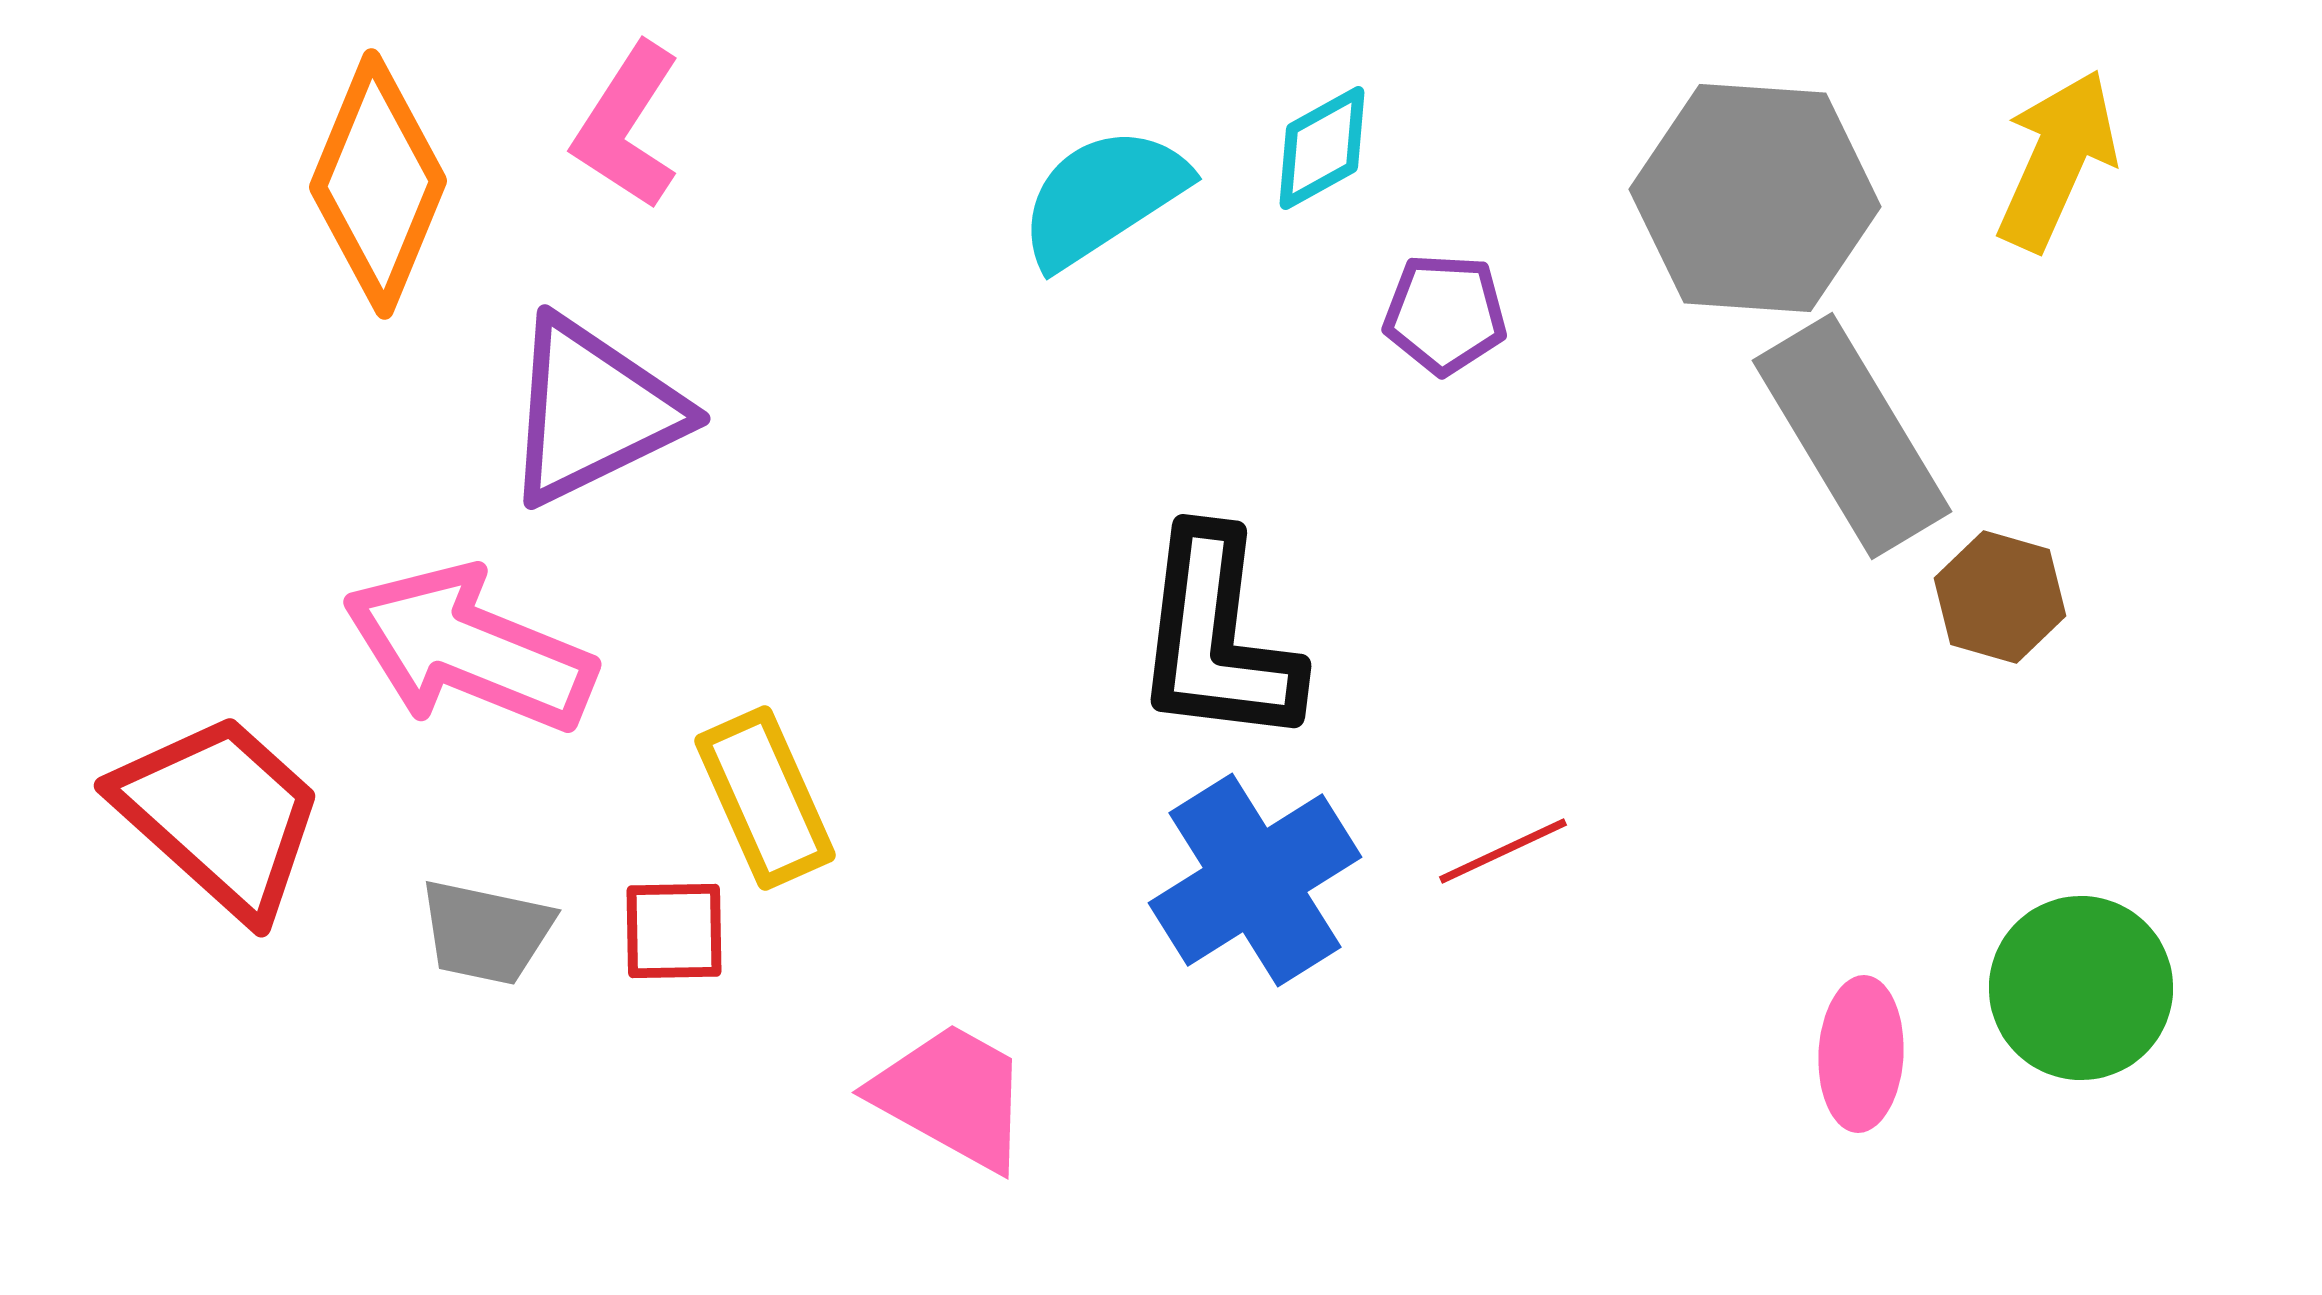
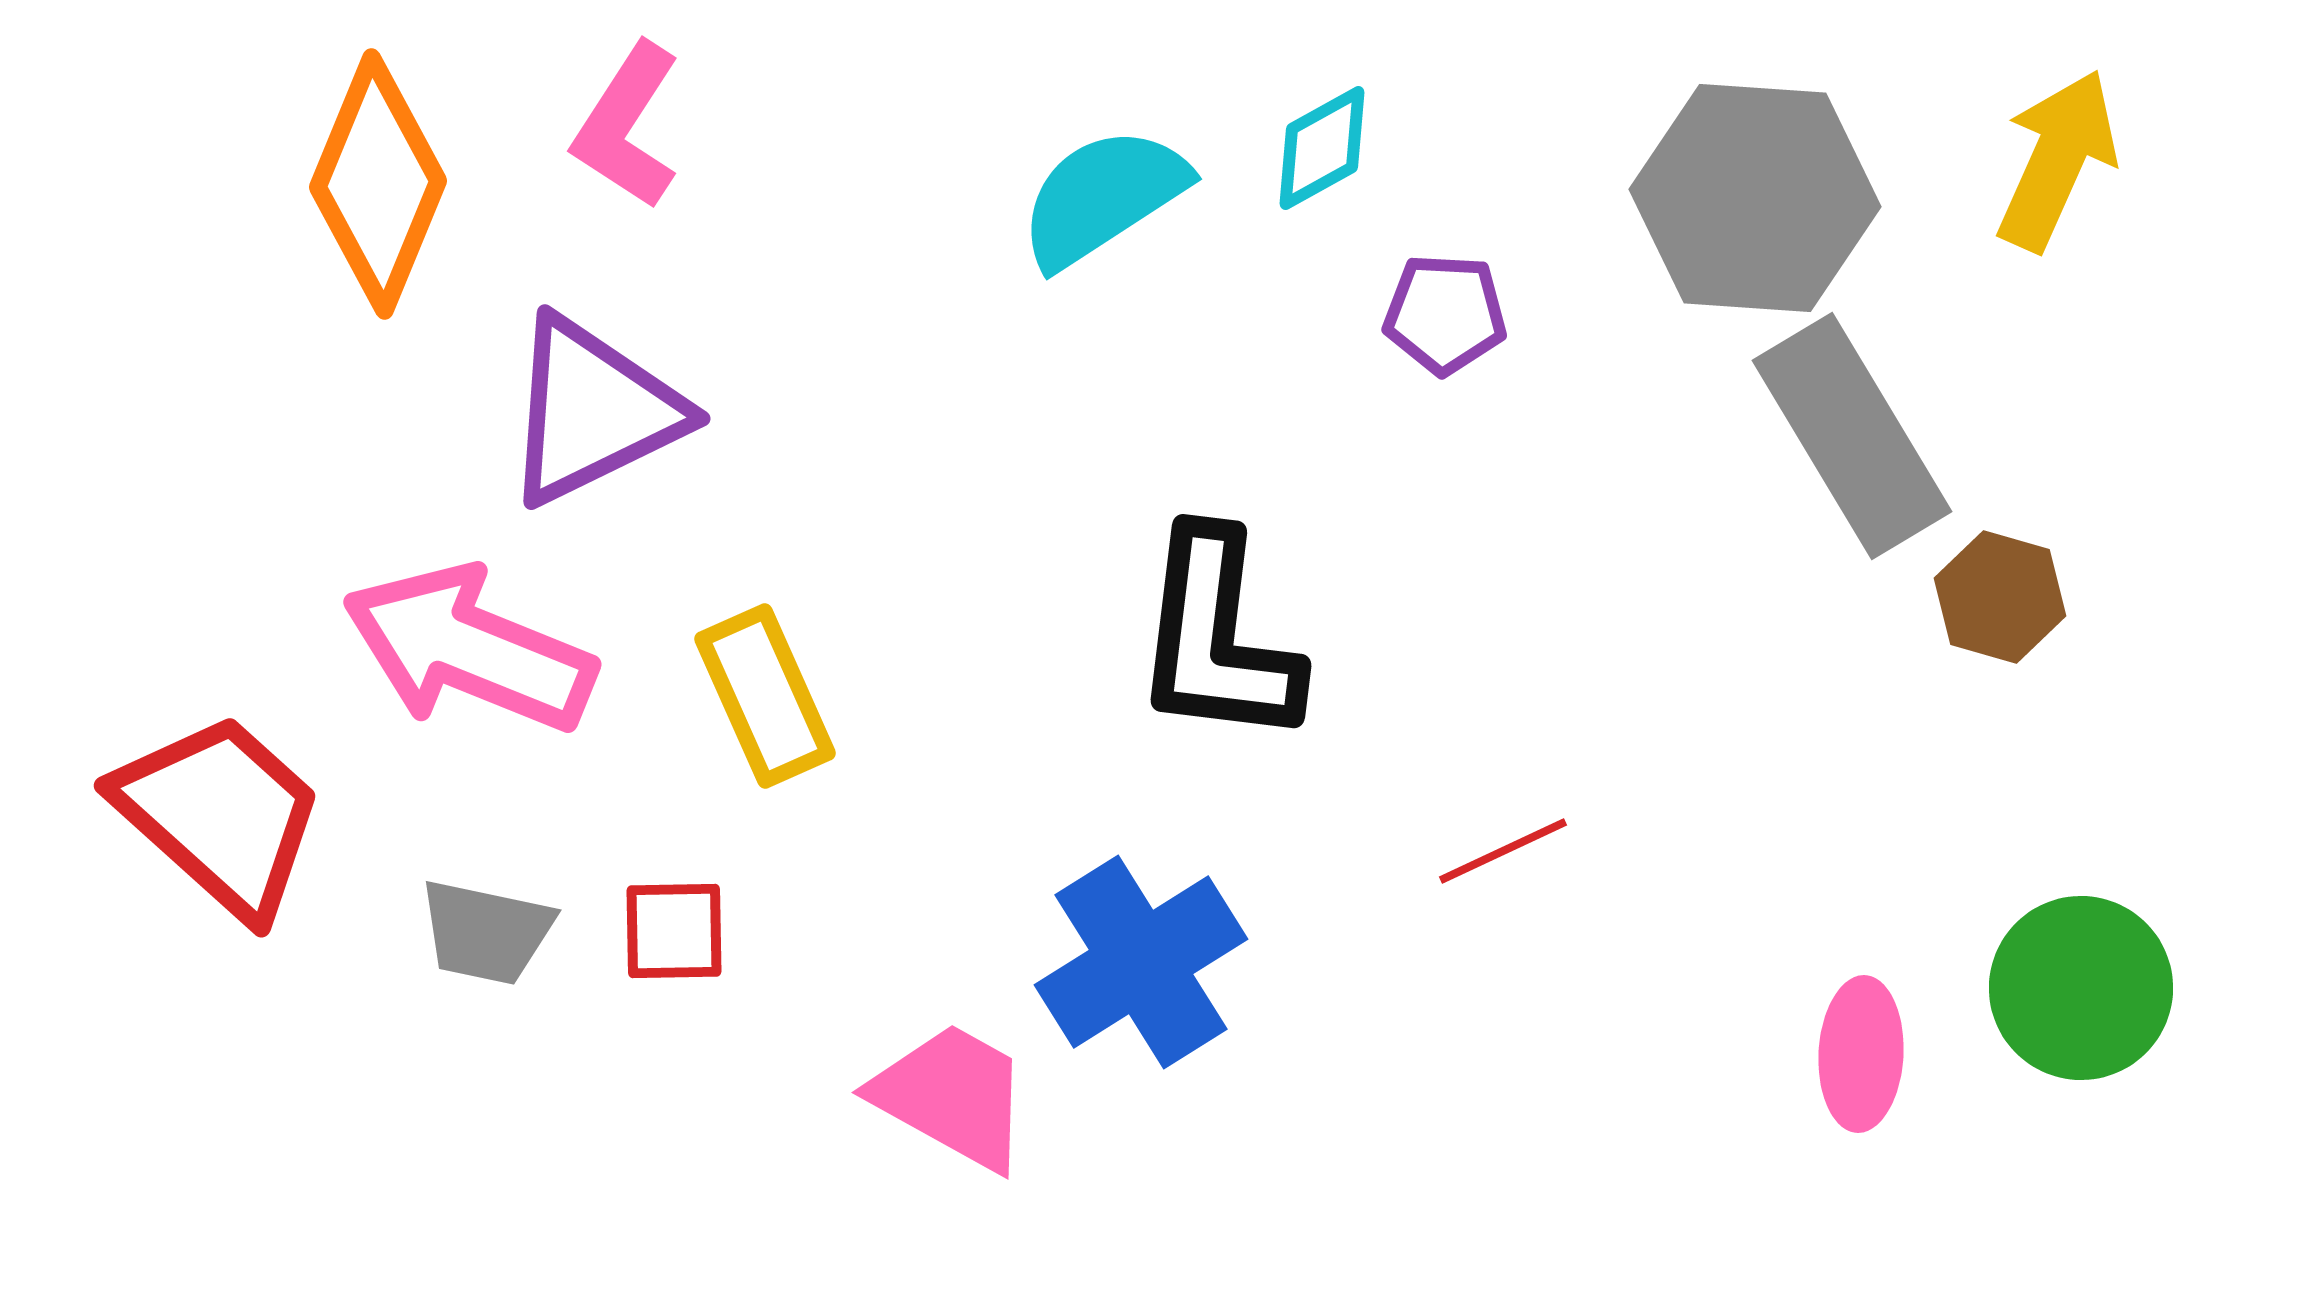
yellow rectangle: moved 102 px up
blue cross: moved 114 px left, 82 px down
